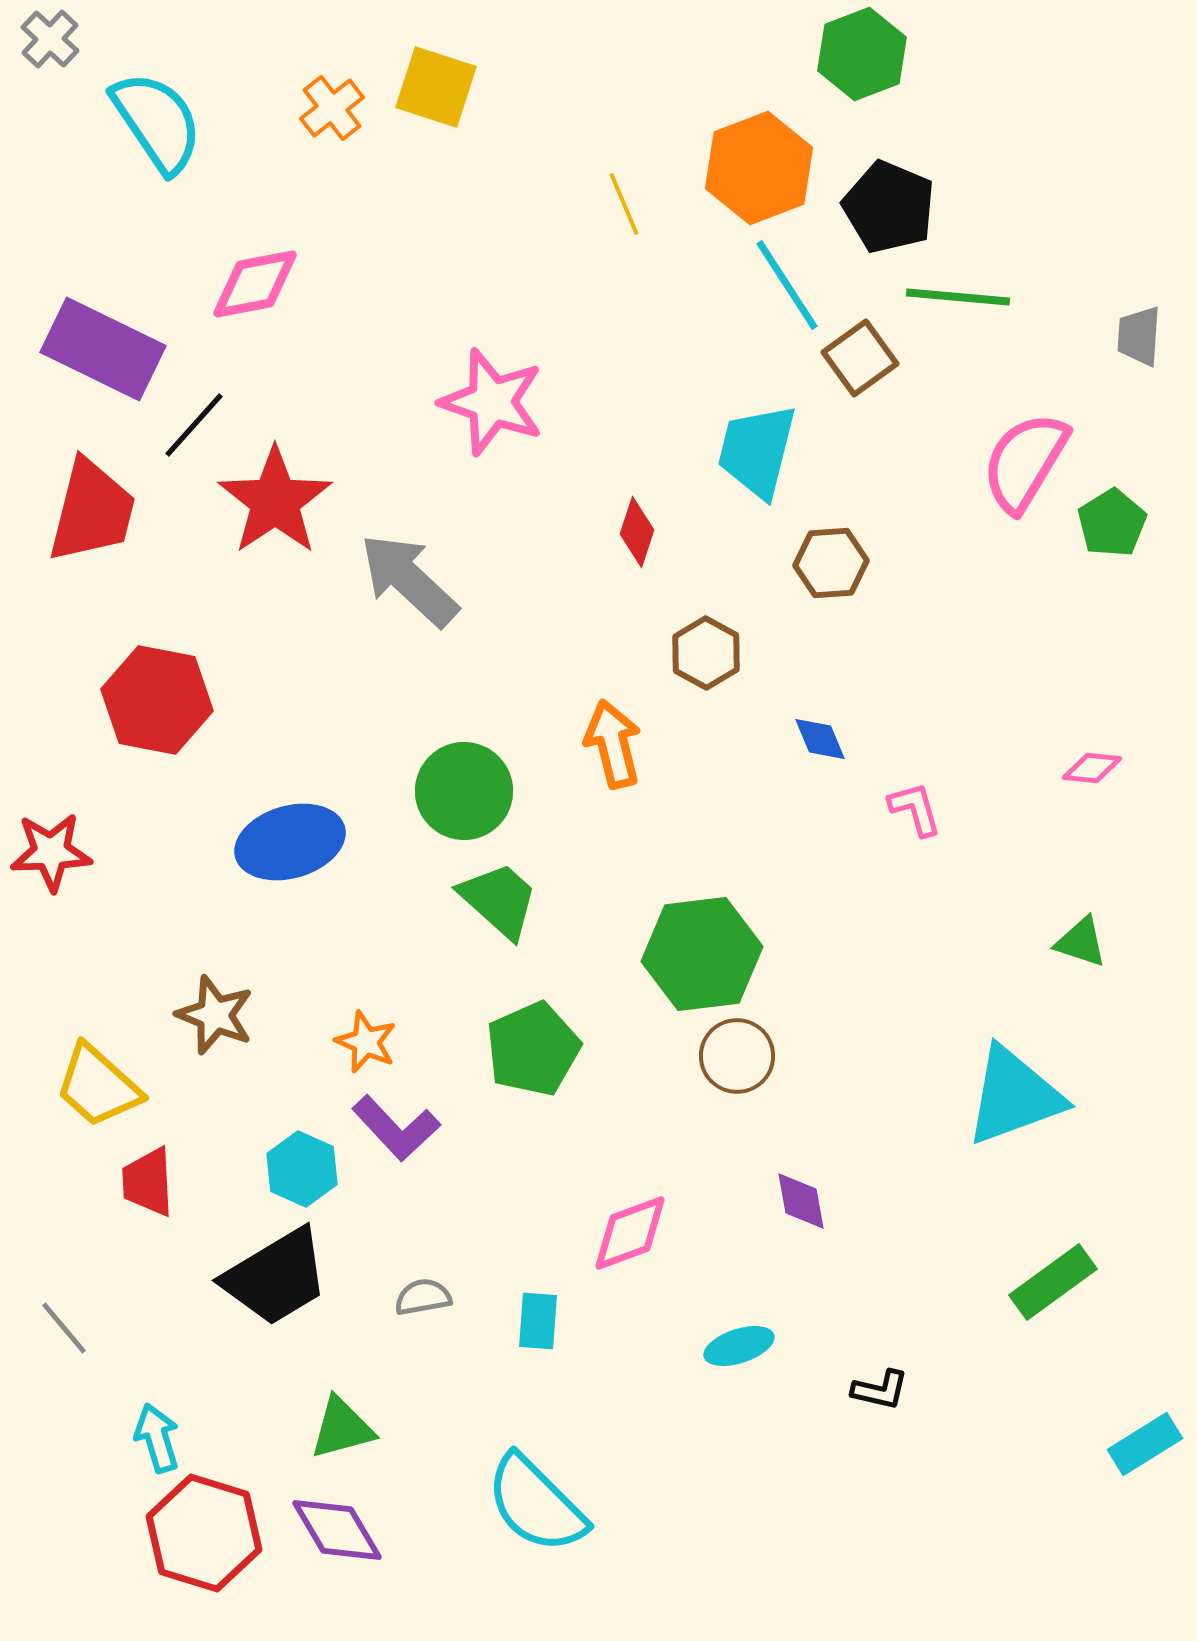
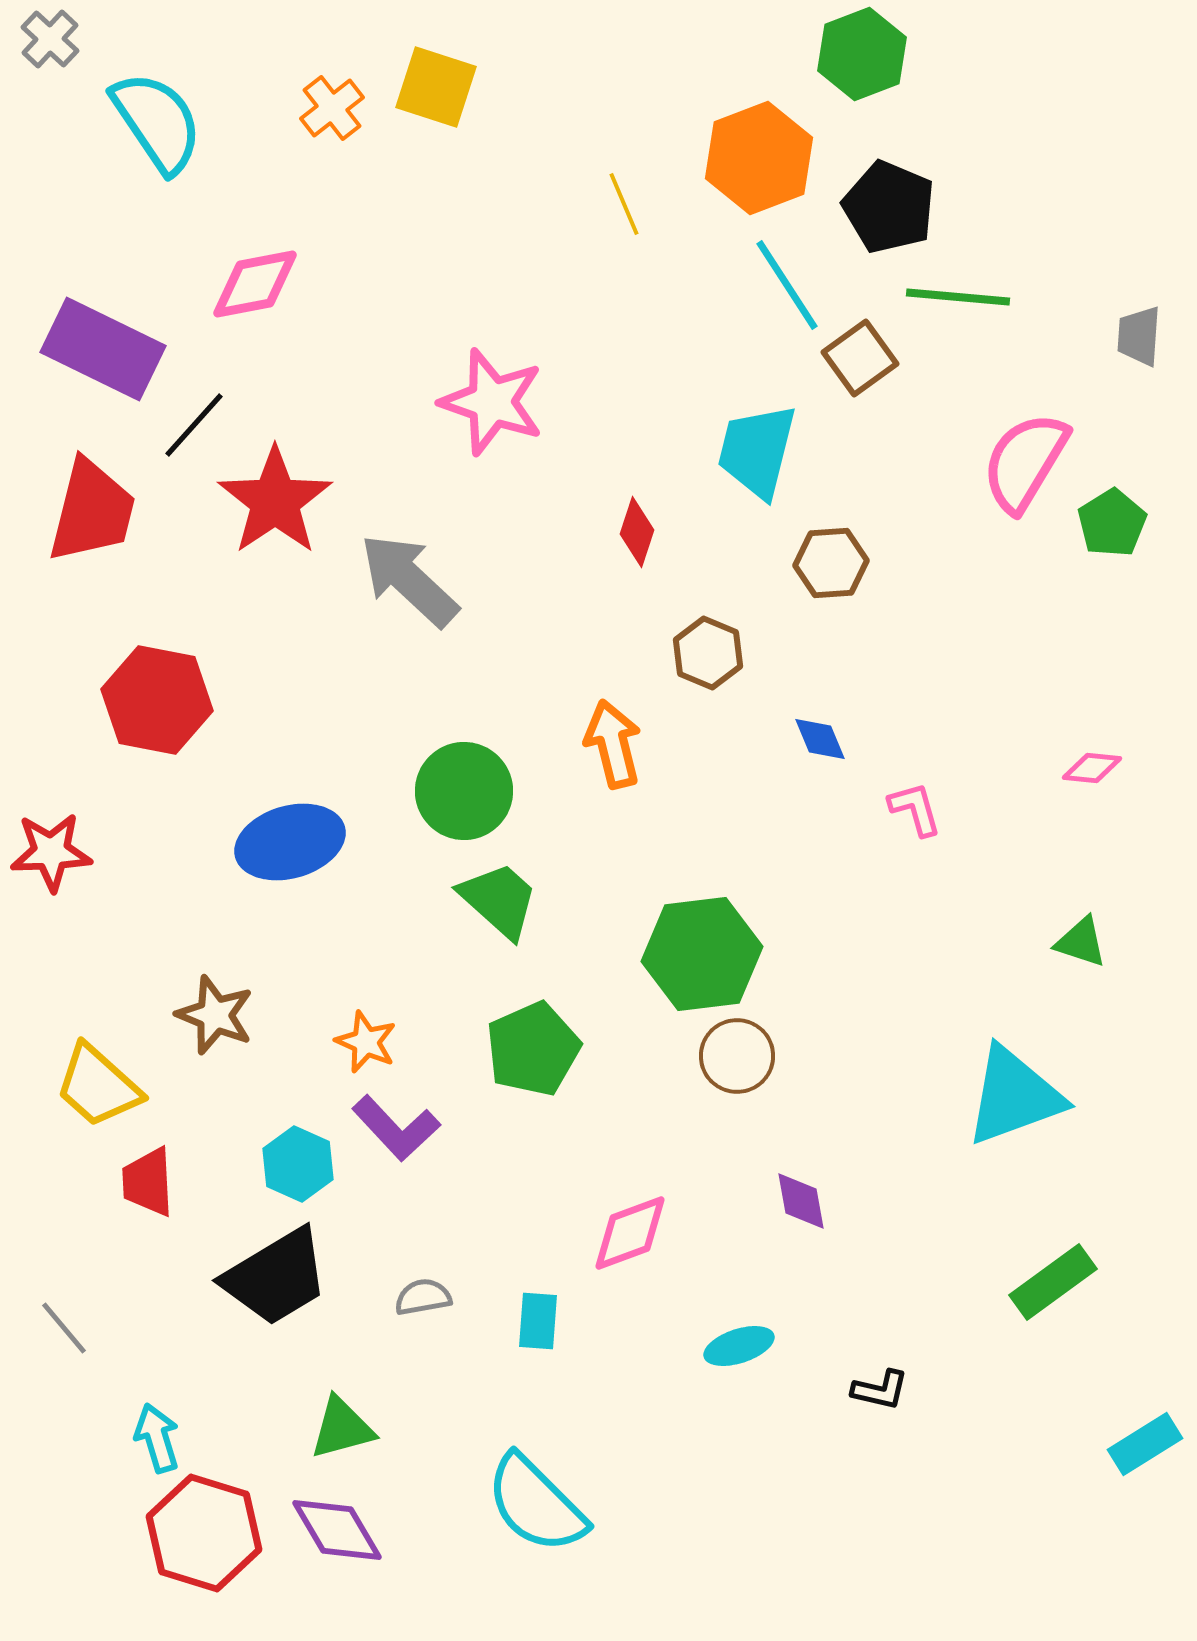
orange hexagon at (759, 168): moved 10 px up
brown hexagon at (706, 653): moved 2 px right; rotated 6 degrees counterclockwise
cyan hexagon at (302, 1169): moved 4 px left, 5 px up
